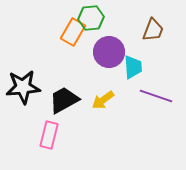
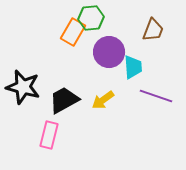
black star: rotated 20 degrees clockwise
